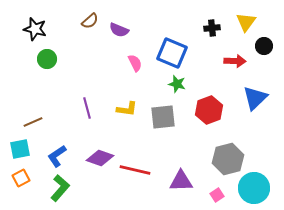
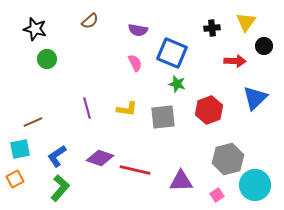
purple semicircle: moved 19 px right; rotated 12 degrees counterclockwise
orange square: moved 6 px left, 1 px down
cyan circle: moved 1 px right, 3 px up
